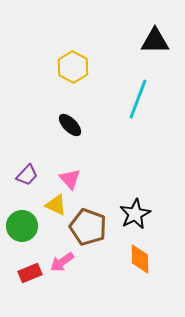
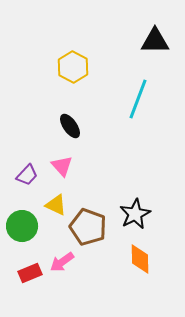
black ellipse: moved 1 px down; rotated 10 degrees clockwise
pink triangle: moved 8 px left, 13 px up
